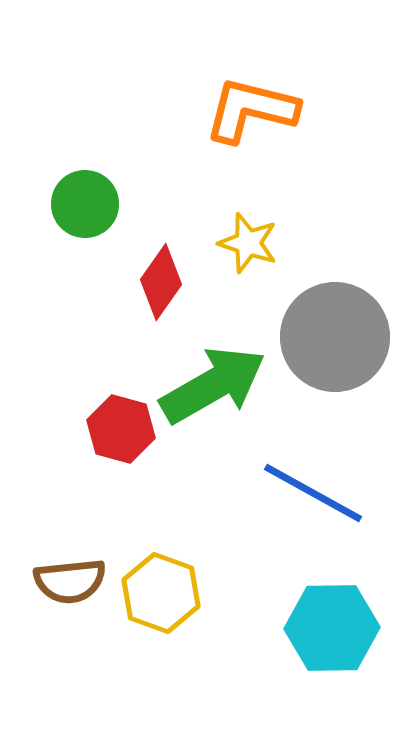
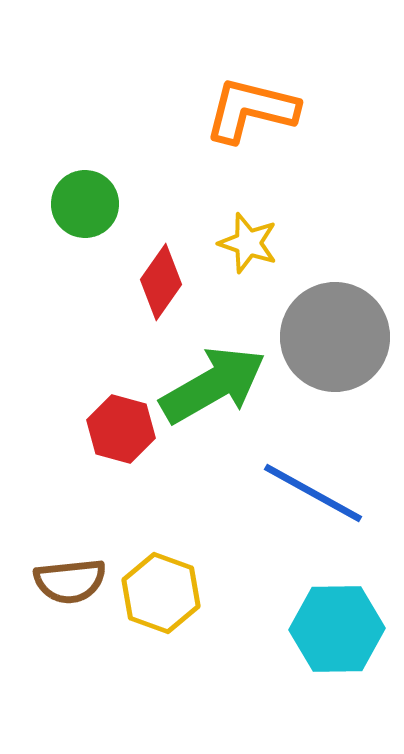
cyan hexagon: moved 5 px right, 1 px down
